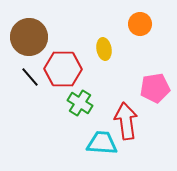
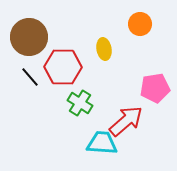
red hexagon: moved 2 px up
red arrow: rotated 57 degrees clockwise
